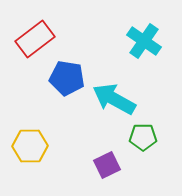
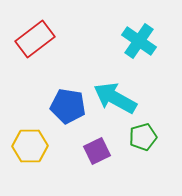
cyan cross: moved 5 px left
blue pentagon: moved 1 px right, 28 px down
cyan arrow: moved 1 px right, 1 px up
green pentagon: rotated 16 degrees counterclockwise
purple square: moved 10 px left, 14 px up
